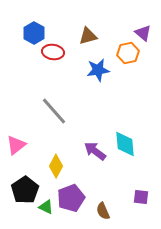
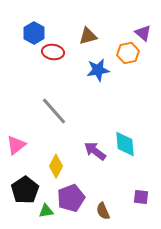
green triangle: moved 4 px down; rotated 35 degrees counterclockwise
